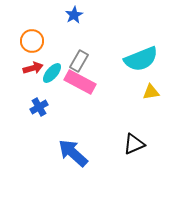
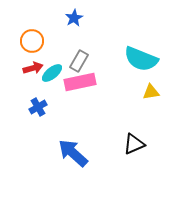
blue star: moved 3 px down
cyan semicircle: rotated 44 degrees clockwise
cyan ellipse: rotated 10 degrees clockwise
pink rectangle: rotated 40 degrees counterclockwise
blue cross: moved 1 px left
